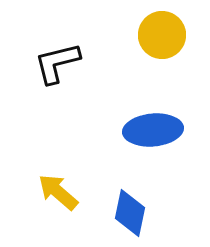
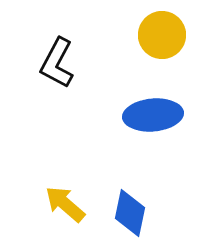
black L-shape: rotated 48 degrees counterclockwise
blue ellipse: moved 15 px up
yellow arrow: moved 7 px right, 12 px down
